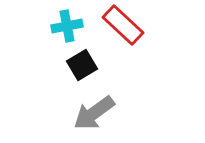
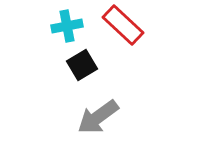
gray arrow: moved 4 px right, 4 px down
